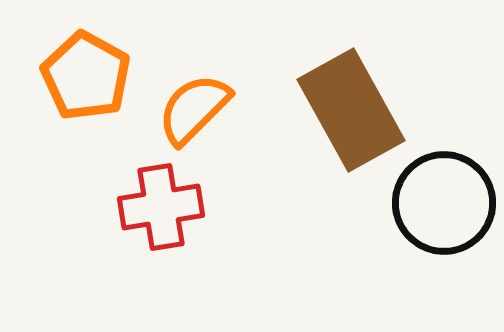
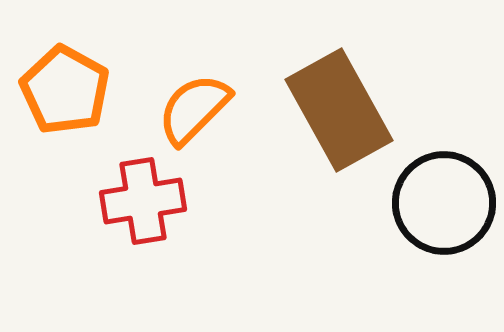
orange pentagon: moved 21 px left, 14 px down
brown rectangle: moved 12 px left
red cross: moved 18 px left, 6 px up
